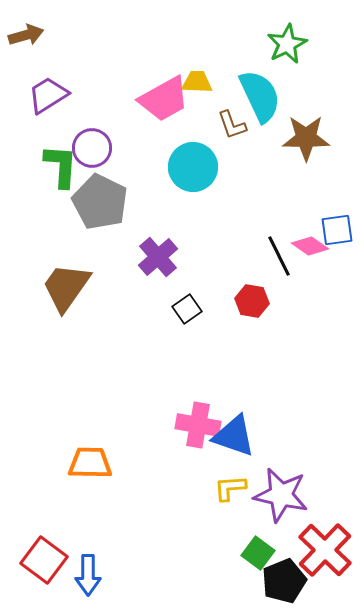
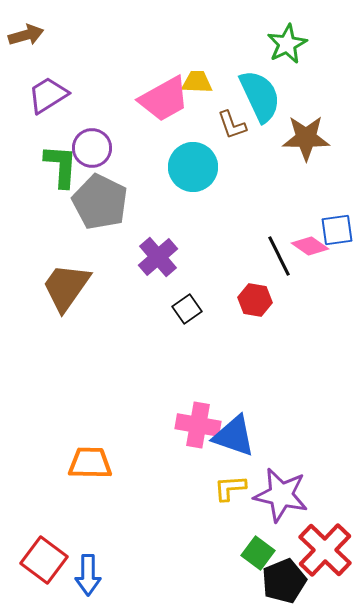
red hexagon: moved 3 px right, 1 px up
